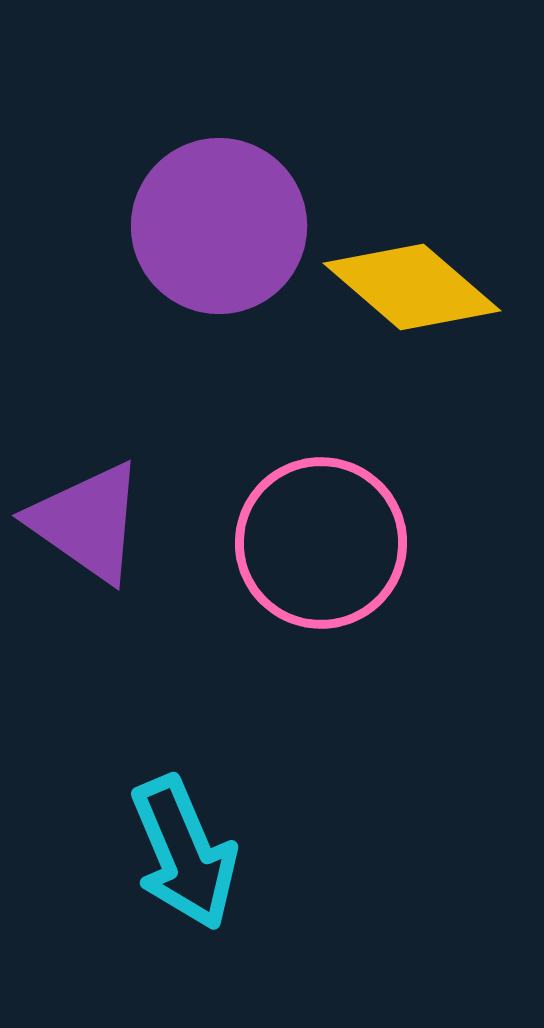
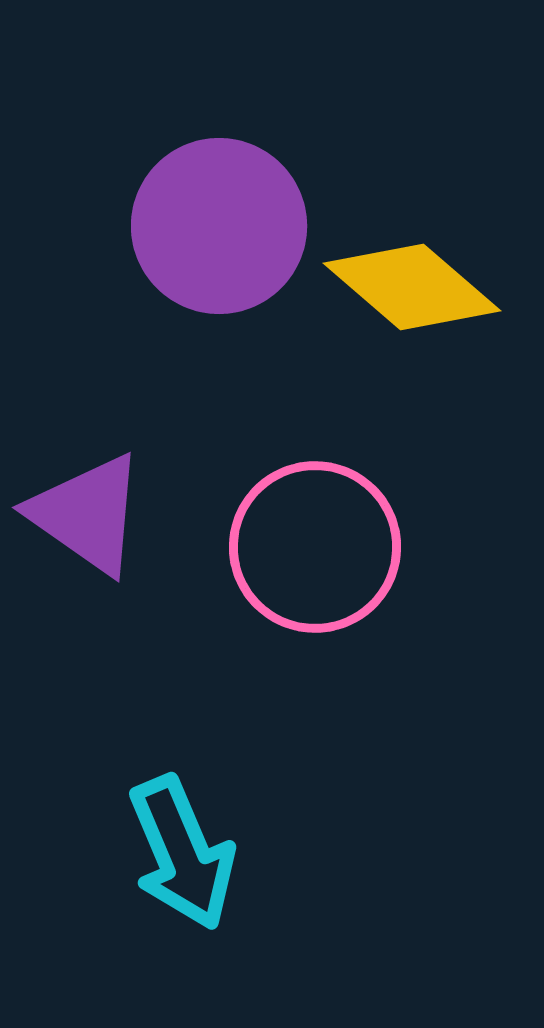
purple triangle: moved 8 px up
pink circle: moved 6 px left, 4 px down
cyan arrow: moved 2 px left
